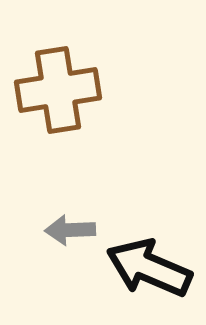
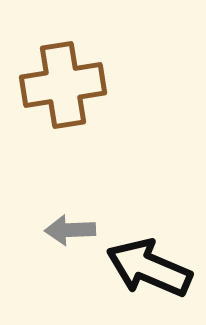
brown cross: moved 5 px right, 5 px up
